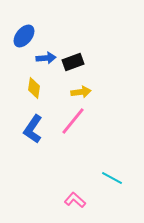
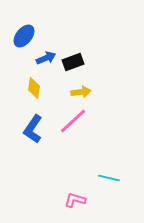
blue arrow: rotated 18 degrees counterclockwise
pink line: rotated 8 degrees clockwise
cyan line: moved 3 px left; rotated 15 degrees counterclockwise
pink L-shape: rotated 25 degrees counterclockwise
